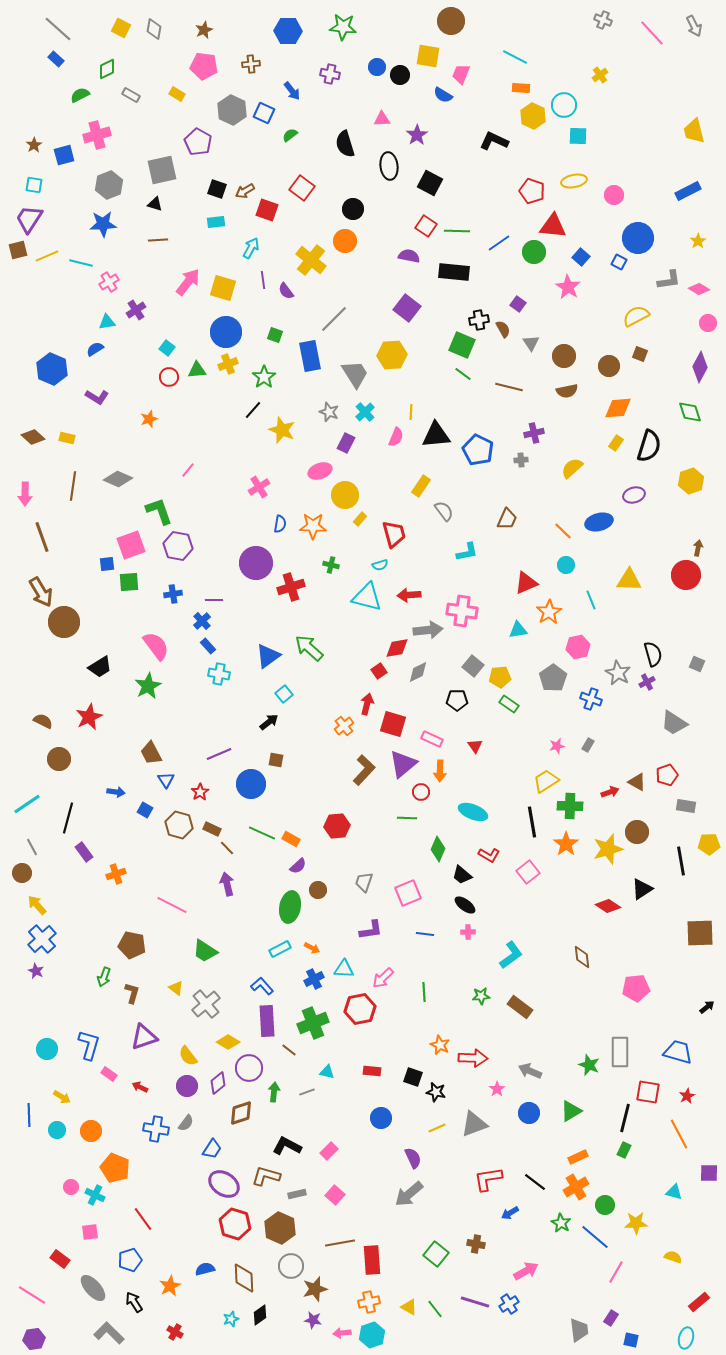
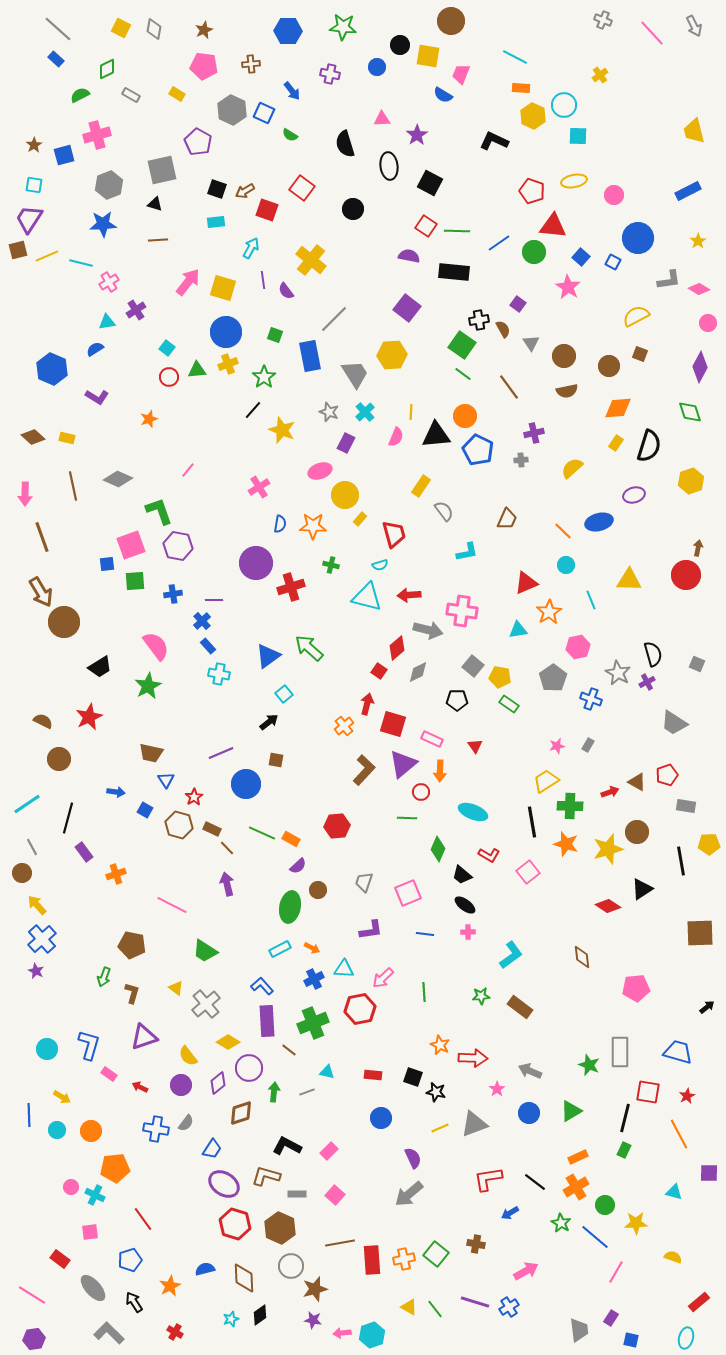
black circle at (400, 75): moved 30 px up
green semicircle at (290, 135): rotated 112 degrees counterclockwise
orange circle at (345, 241): moved 120 px right, 175 px down
blue square at (619, 262): moved 6 px left
green square at (462, 345): rotated 12 degrees clockwise
brown line at (509, 387): rotated 40 degrees clockwise
brown line at (73, 486): rotated 20 degrees counterclockwise
green square at (129, 582): moved 6 px right, 1 px up
gray arrow at (428, 630): rotated 20 degrees clockwise
red diamond at (397, 648): rotated 30 degrees counterclockwise
red square at (379, 671): rotated 21 degrees counterclockwise
yellow pentagon at (500, 677): rotated 15 degrees clockwise
brown trapezoid at (151, 753): rotated 50 degrees counterclockwise
purple line at (219, 754): moved 2 px right, 1 px up
blue circle at (251, 784): moved 5 px left
red star at (200, 792): moved 6 px left, 5 px down
orange star at (566, 844): rotated 20 degrees counterclockwise
red rectangle at (372, 1071): moved 1 px right, 4 px down
purple circle at (187, 1086): moved 6 px left, 1 px up
yellow line at (437, 1128): moved 3 px right
orange pentagon at (115, 1168): rotated 28 degrees counterclockwise
gray rectangle at (297, 1194): rotated 12 degrees clockwise
orange cross at (369, 1302): moved 35 px right, 43 px up
blue cross at (509, 1304): moved 3 px down
